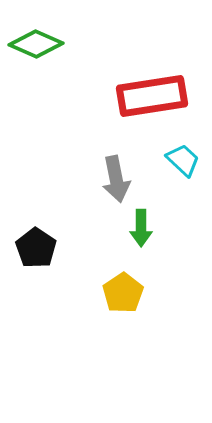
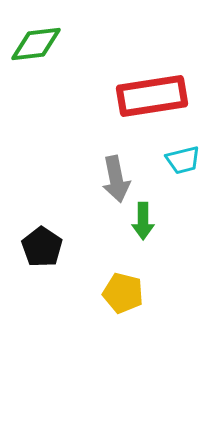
green diamond: rotated 30 degrees counterclockwise
cyan trapezoid: rotated 123 degrees clockwise
green arrow: moved 2 px right, 7 px up
black pentagon: moved 6 px right, 1 px up
yellow pentagon: rotated 24 degrees counterclockwise
